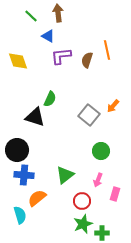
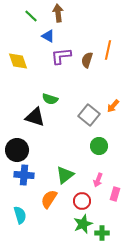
orange line: moved 1 px right; rotated 24 degrees clockwise
green semicircle: rotated 84 degrees clockwise
green circle: moved 2 px left, 5 px up
orange semicircle: moved 12 px right, 1 px down; rotated 18 degrees counterclockwise
